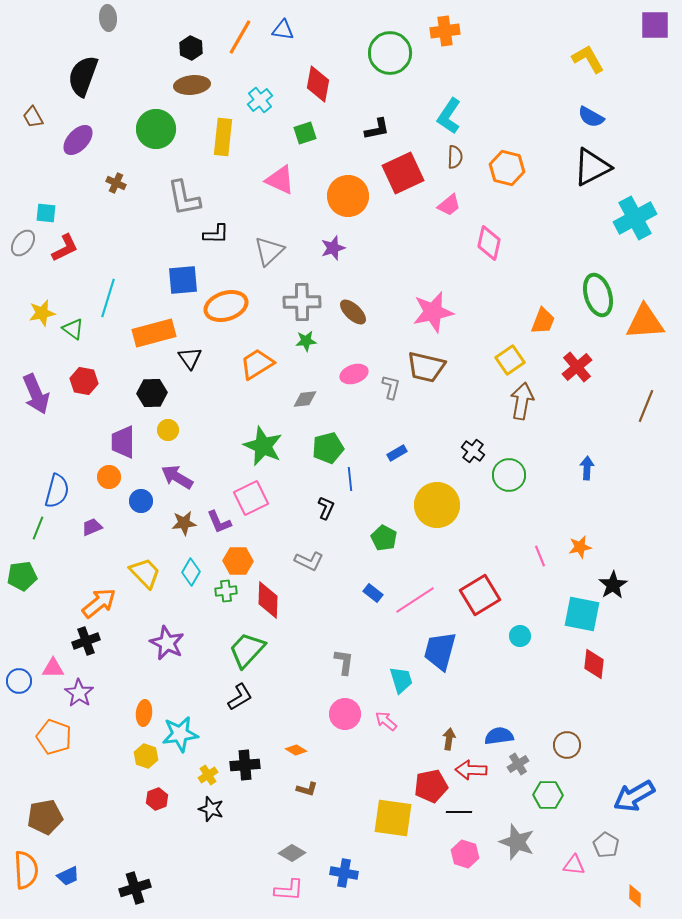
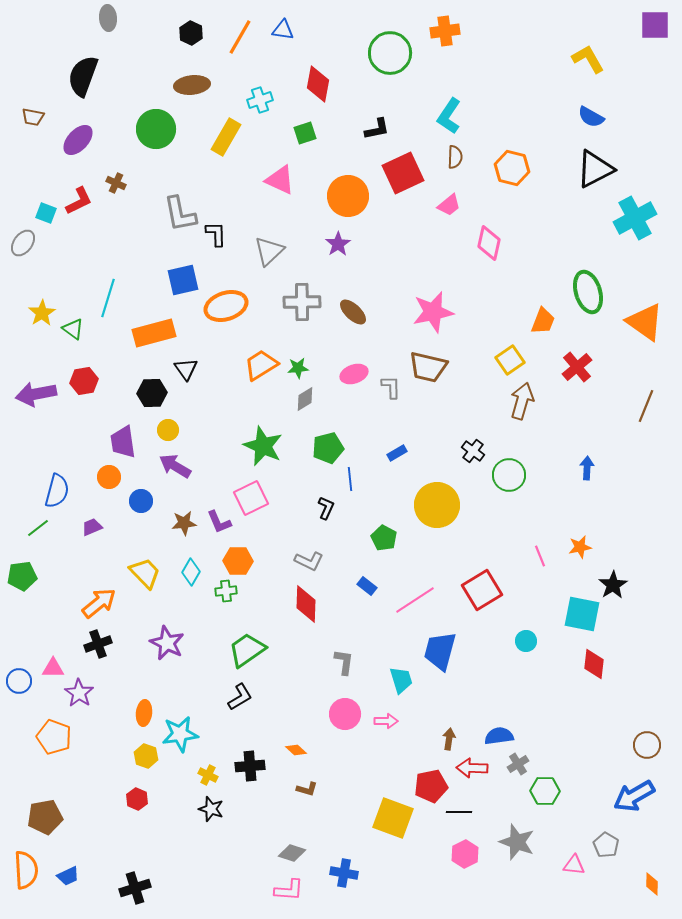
black hexagon at (191, 48): moved 15 px up
cyan cross at (260, 100): rotated 20 degrees clockwise
brown trapezoid at (33, 117): rotated 50 degrees counterclockwise
yellow rectangle at (223, 137): moved 3 px right; rotated 24 degrees clockwise
black triangle at (592, 167): moved 3 px right, 2 px down
orange hexagon at (507, 168): moved 5 px right
gray L-shape at (184, 198): moved 4 px left, 16 px down
cyan square at (46, 213): rotated 15 degrees clockwise
black L-shape at (216, 234): rotated 92 degrees counterclockwise
red L-shape at (65, 248): moved 14 px right, 47 px up
purple star at (333, 248): moved 5 px right, 4 px up; rotated 15 degrees counterclockwise
blue square at (183, 280): rotated 8 degrees counterclockwise
green ellipse at (598, 295): moved 10 px left, 3 px up
yellow star at (42, 313): rotated 20 degrees counterclockwise
orange triangle at (645, 322): rotated 39 degrees clockwise
green star at (306, 341): moved 8 px left, 27 px down
black triangle at (190, 358): moved 4 px left, 11 px down
orange trapezoid at (257, 364): moved 4 px right, 1 px down
brown trapezoid at (426, 367): moved 2 px right
red hexagon at (84, 381): rotated 20 degrees counterclockwise
gray L-shape at (391, 387): rotated 15 degrees counterclockwise
purple arrow at (36, 394): rotated 102 degrees clockwise
gray diamond at (305, 399): rotated 25 degrees counterclockwise
brown arrow at (522, 401): rotated 6 degrees clockwise
purple trapezoid at (123, 442): rotated 8 degrees counterclockwise
purple arrow at (177, 477): moved 2 px left, 11 px up
green line at (38, 528): rotated 30 degrees clockwise
blue rectangle at (373, 593): moved 6 px left, 7 px up
red square at (480, 595): moved 2 px right, 5 px up
red diamond at (268, 600): moved 38 px right, 4 px down
cyan circle at (520, 636): moved 6 px right, 5 px down
black cross at (86, 641): moved 12 px right, 3 px down
green trapezoid at (247, 650): rotated 12 degrees clockwise
pink arrow at (386, 721): rotated 140 degrees clockwise
brown circle at (567, 745): moved 80 px right
orange diamond at (296, 750): rotated 10 degrees clockwise
black cross at (245, 765): moved 5 px right, 1 px down
red arrow at (471, 770): moved 1 px right, 2 px up
yellow cross at (208, 775): rotated 30 degrees counterclockwise
green hexagon at (548, 795): moved 3 px left, 4 px up
red hexagon at (157, 799): moved 20 px left; rotated 15 degrees counterclockwise
yellow square at (393, 818): rotated 12 degrees clockwise
gray diamond at (292, 853): rotated 12 degrees counterclockwise
pink hexagon at (465, 854): rotated 16 degrees clockwise
orange diamond at (635, 896): moved 17 px right, 12 px up
